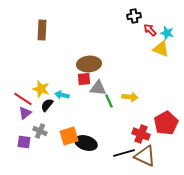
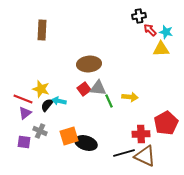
black cross: moved 5 px right
cyan star: moved 1 px left, 1 px up
yellow triangle: rotated 24 degrees counterclockwise
red square: moved 10 px down; rotated 32 degrees counterclockwise
cyan arrow: moved 3 px left, 6 px down
red line: rotated 12 degrees counterclockwise
red cross: rotated 24 degrees counterclockwise
